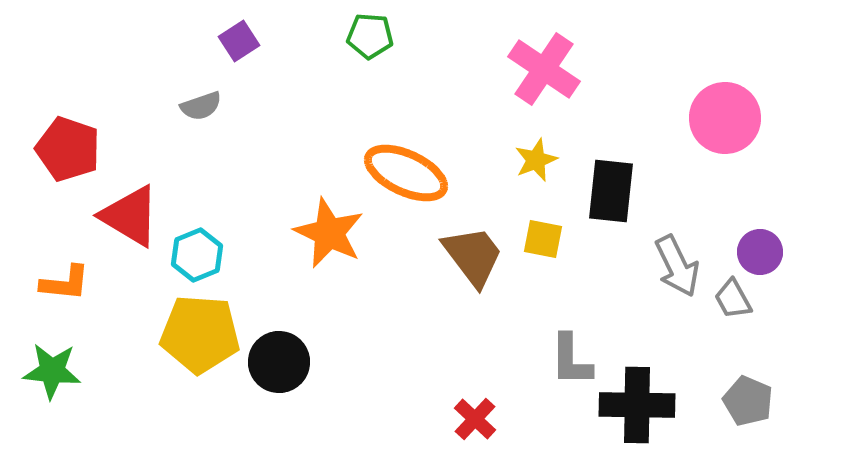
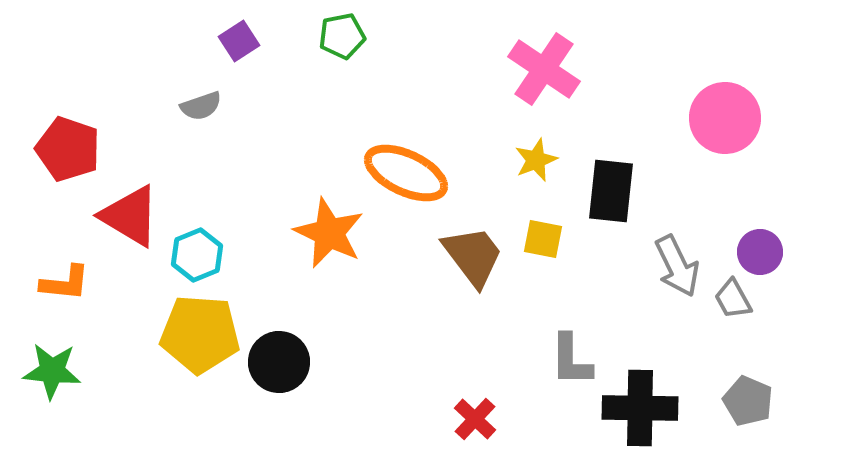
green pentagon: moved 28 px left; rotated 15 degrees counterclockwise
black cross: moved 3 px right, 3 px down
